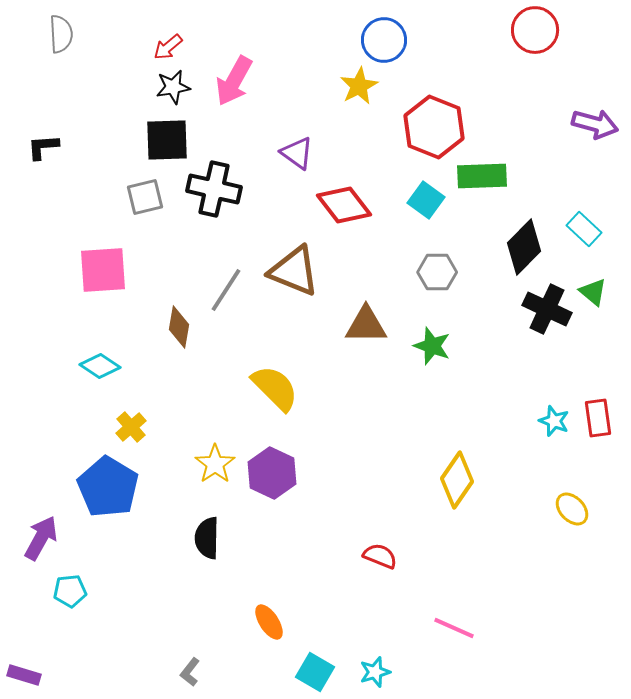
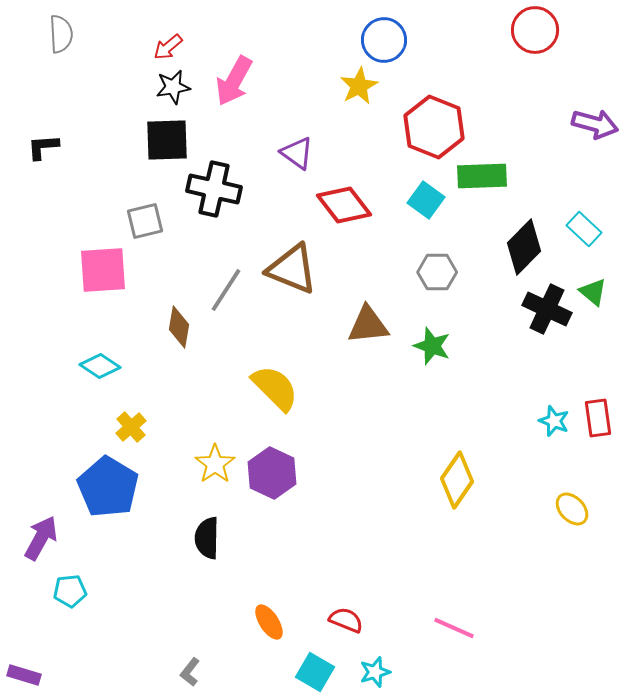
gray square at (145, 197): moved 24 px down
brown triangle at (294, 271): moved 2 px left, 2 px up
brown triangle at (366, 325): moved 2 px right; rotated 6 degrees counterclockwise
red semicircle at (380, 556): moved 34 px left, 64 px down
